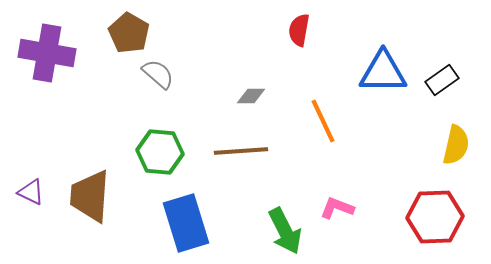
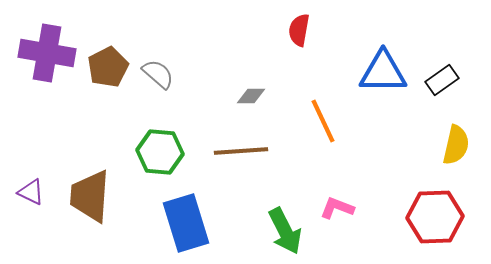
brown pentagon: moved 21 px left, 34 px down; rotated 15 degrees clockwise
